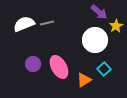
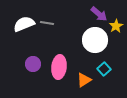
purple arrow: moved 2 px down
gray line: rotated 24 degrees clockwise
pink ellipse: rotated 35 degrees clockwise
